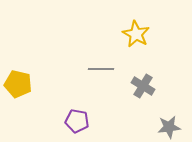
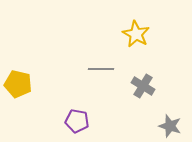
gray star: moved 1 px right, 1 px up; rotated 25 degrees clockwise
